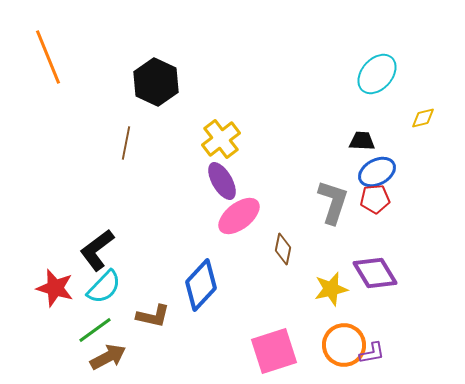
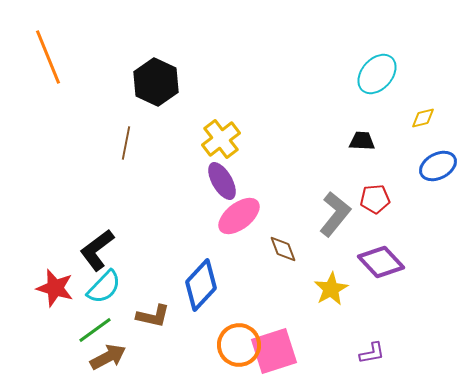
blue ellipse: moved 61 px right, 6 px up
gray L-shape: moved 2 px right, 12 px down; rotated 21 degrees clockwise
brown diamond: rotated 32 degrees counterclockwise
purple diamond: moved 6 px right, 11 px up; rotated 12 degrees counterclockwise
yellow star: rotated 16 degrees counterclockwise
orange circle: moved 105 px left
